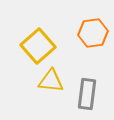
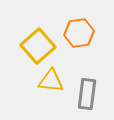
orange hexagon: moved 14 px left
